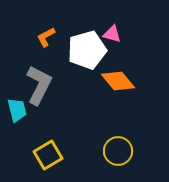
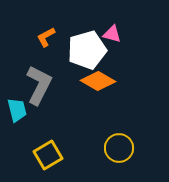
orange diamond: moved 20 px left; rotated 20 degrees counterclockwise
yellow circle: moved 1 px right, 3 px up
